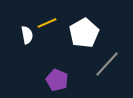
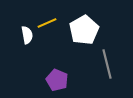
white pentagon: moved 3 px up
gray line: rotated 56 degrees counterclockwise
